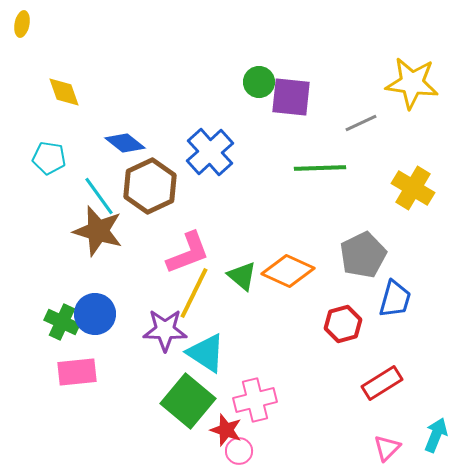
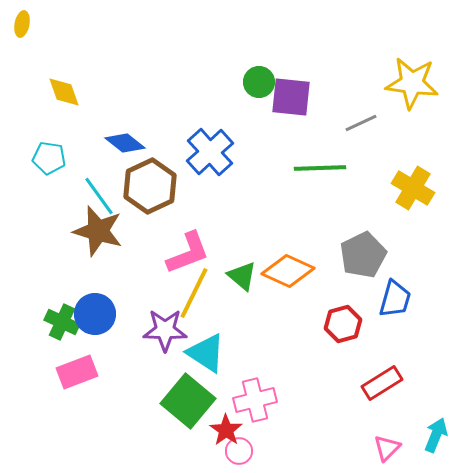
pink rectangle: rotated 15 degrees counterclockwise
red star: rotated 16 degrees clockwise
